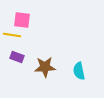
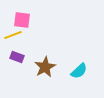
yellow line: moved 1 px right; rotated 30 degrees counterclockwise
brown star: rotated 25 degrees counterclockwise
cyan semicircle: rotated 120 degrees counterclockwise
